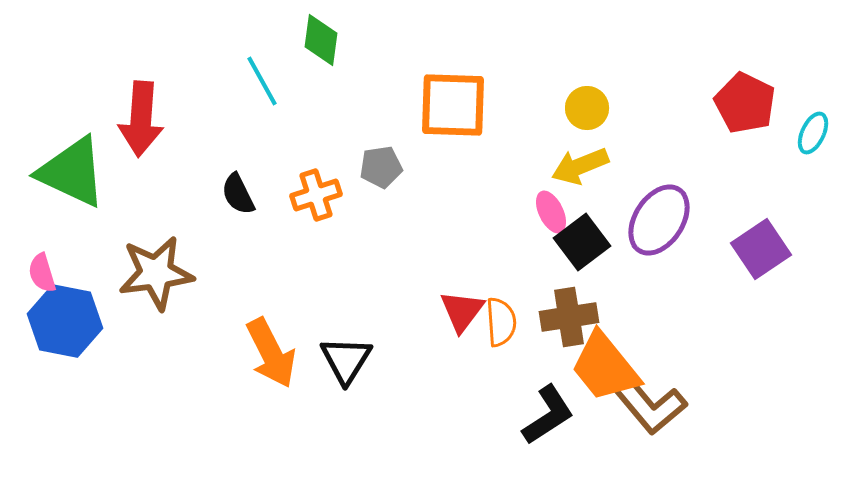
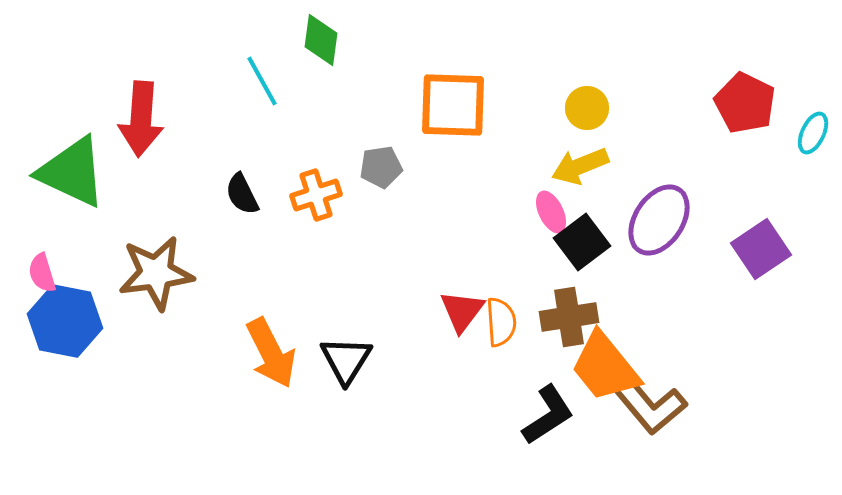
black semicircle: moved 4 px right
